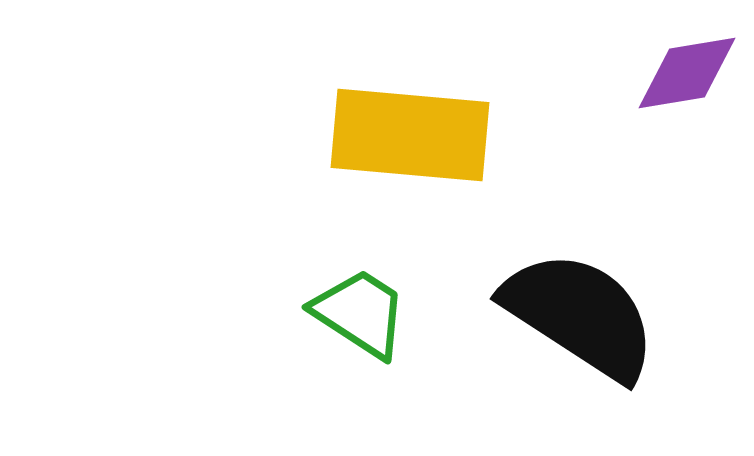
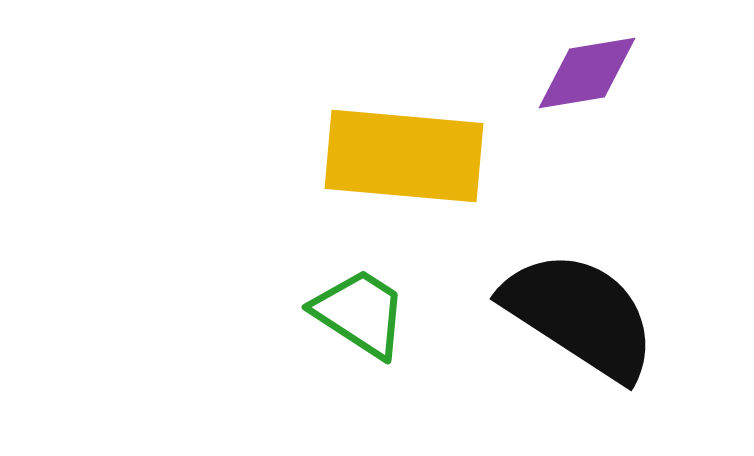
purple diamond: moved 100 px left
yellow rectangle: moved 6 px left, 21 px down
